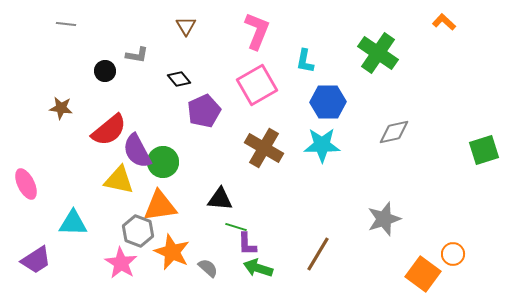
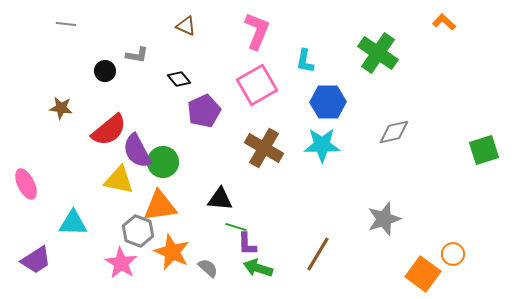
brown triangle: rotated 35 degrees counterclockwise
